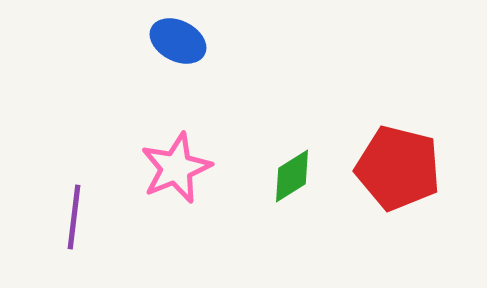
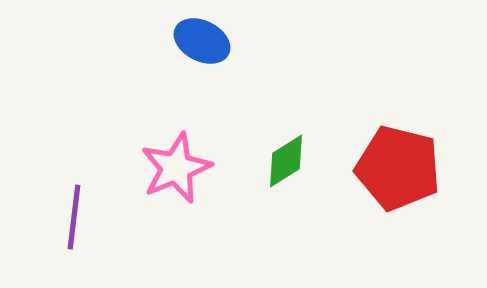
blue ellipse: moved 24 px right
green diamond: moved 6 px left, 15 px up
